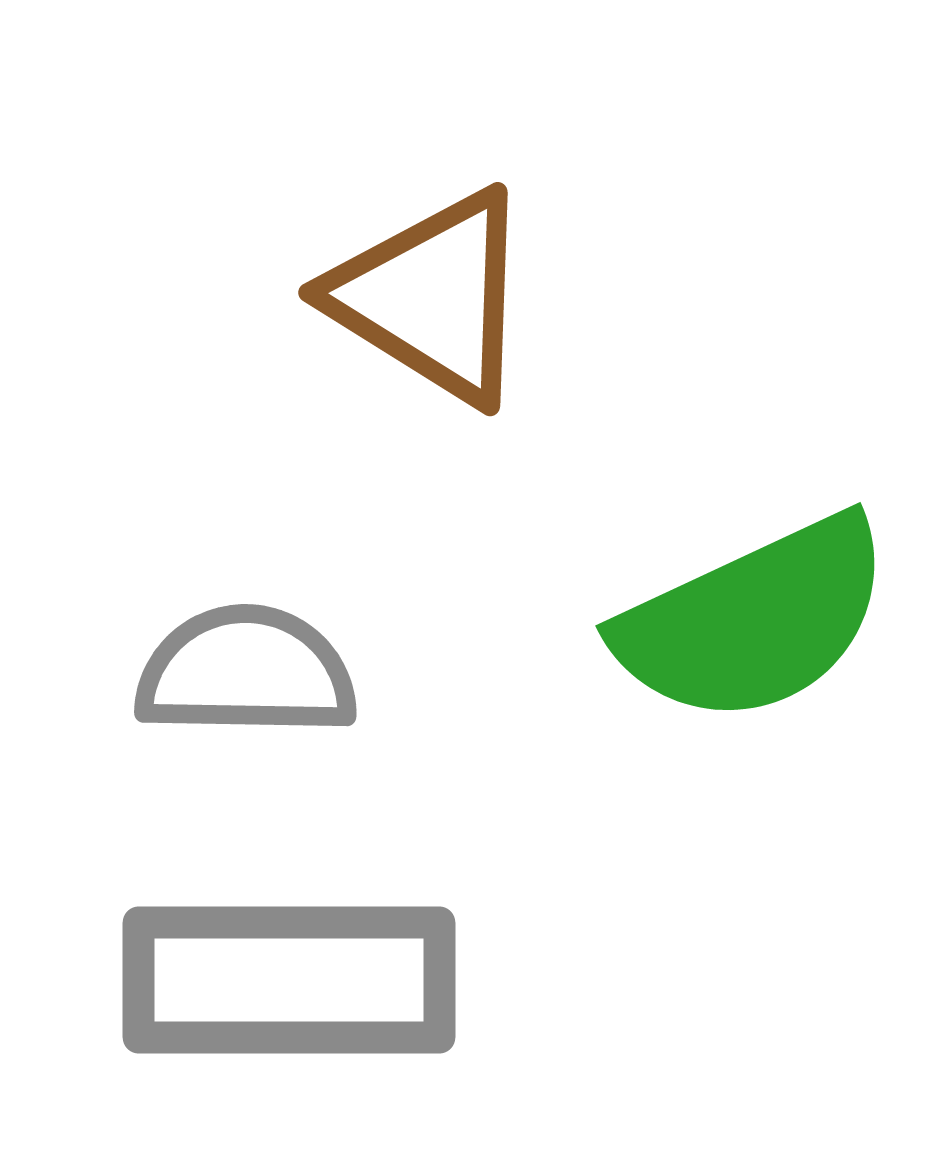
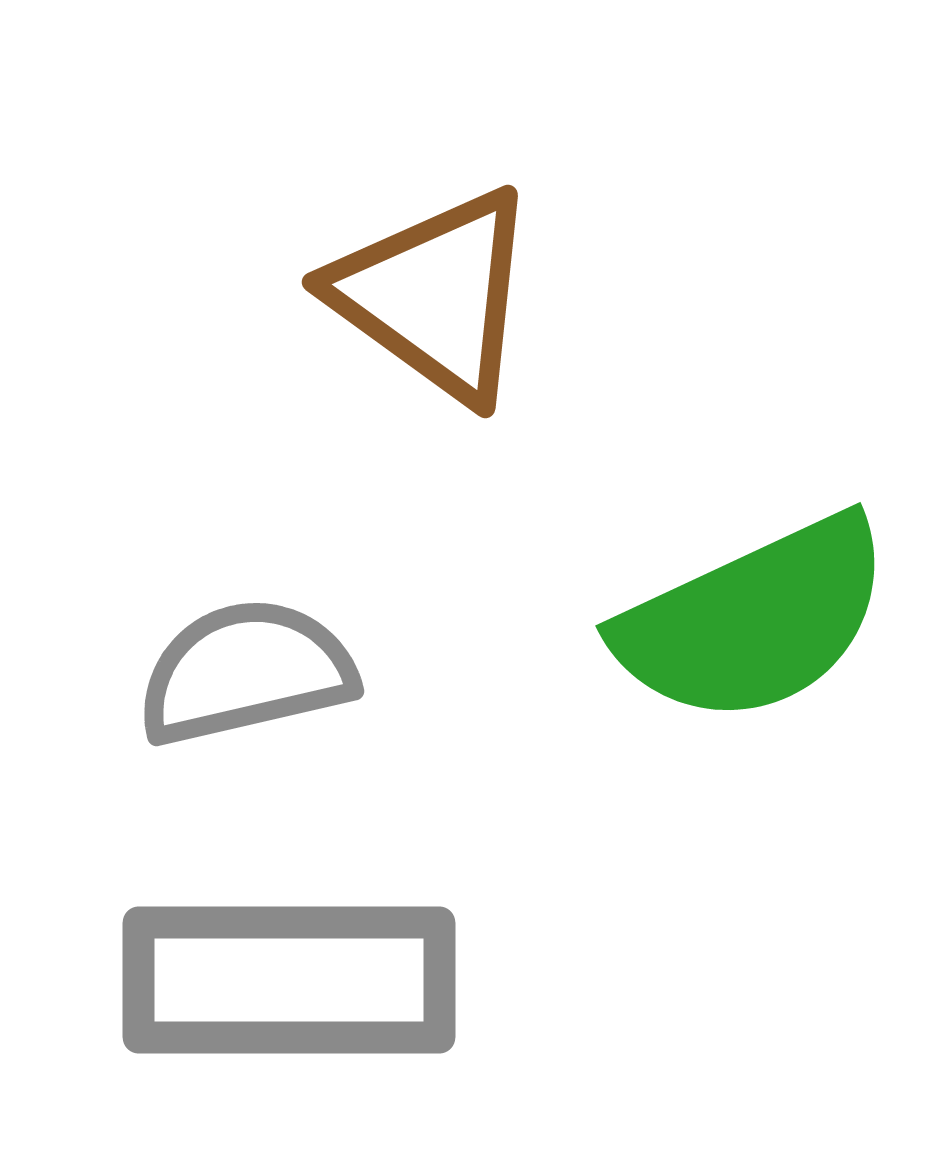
brown triangle: moved 3 px right, 2 px up; rotated 4 degrees clockwise
gray semicircle: rotated 14 degrees counterclockwise
